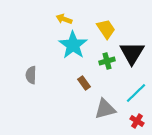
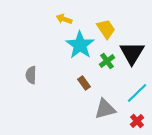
cyan star: moved 7 px right
green cross: rotated 21 degrees counterclockwise
cyan line: moved 1 px right
red cross: rotated 16 degrees clockwise
